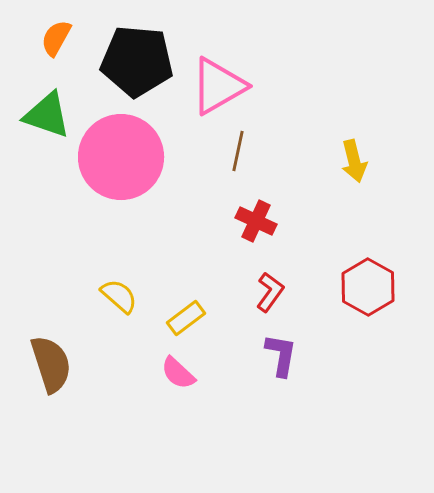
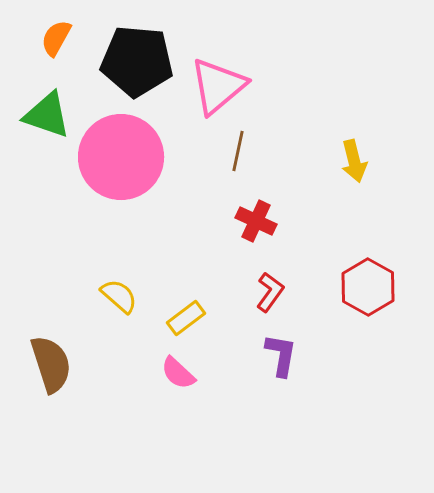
pink triangle: rotated 10 degrees counterclockwise
